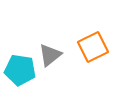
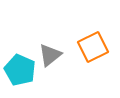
cyan pentagon: rotated 16 degrees clockwise
